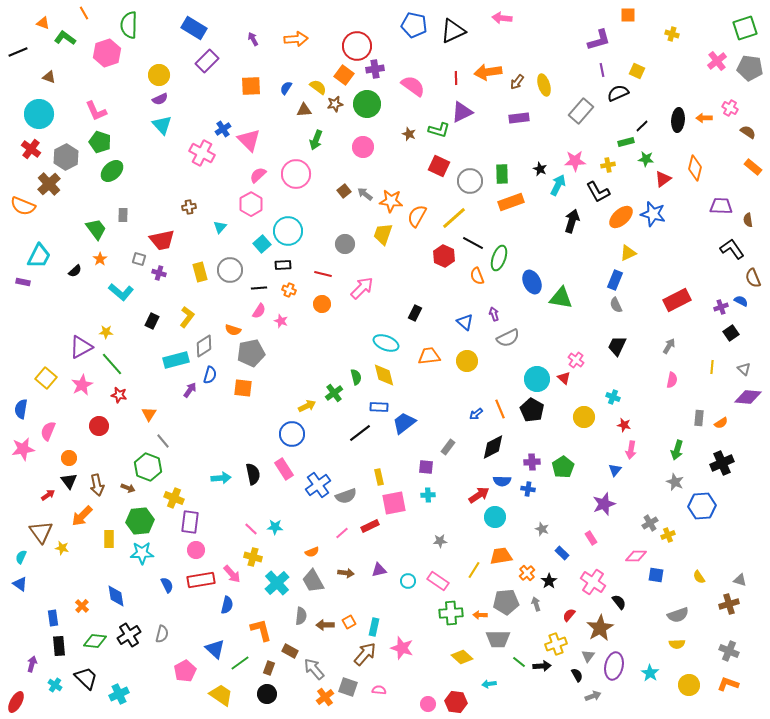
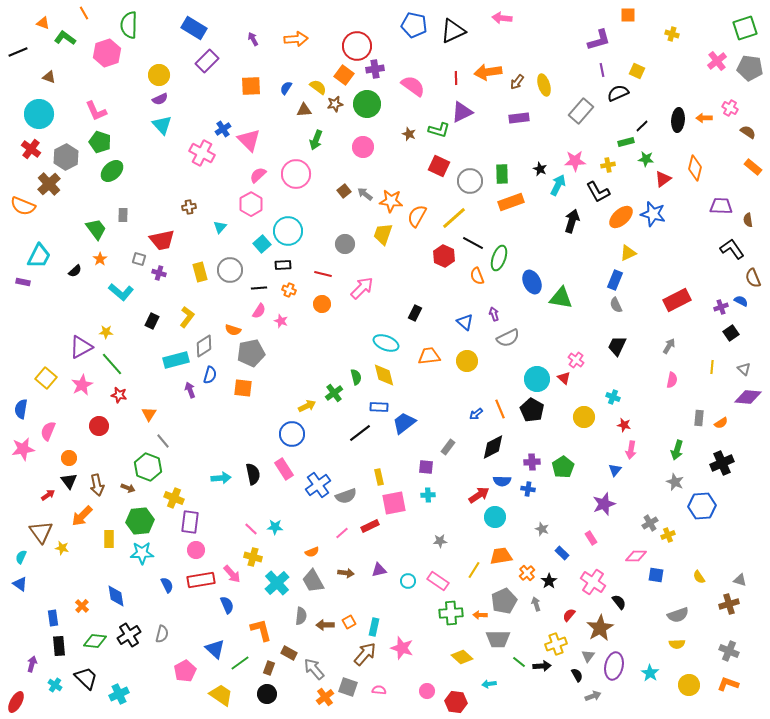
purple arrow at (190, 390): rotated 56 degrees counterclockwise
gray pentagon at (506, 602): moved 2 px left, 1 px up; rotated 20 degrees counterclockwise
blue semicircle at (227, 605): rotated 36 degrees counterclockwise
brown rectangle at (290, 651): moved 1 px left, 2 px down
pink circle at (428, 704): moved 1 px left, 13 px up
